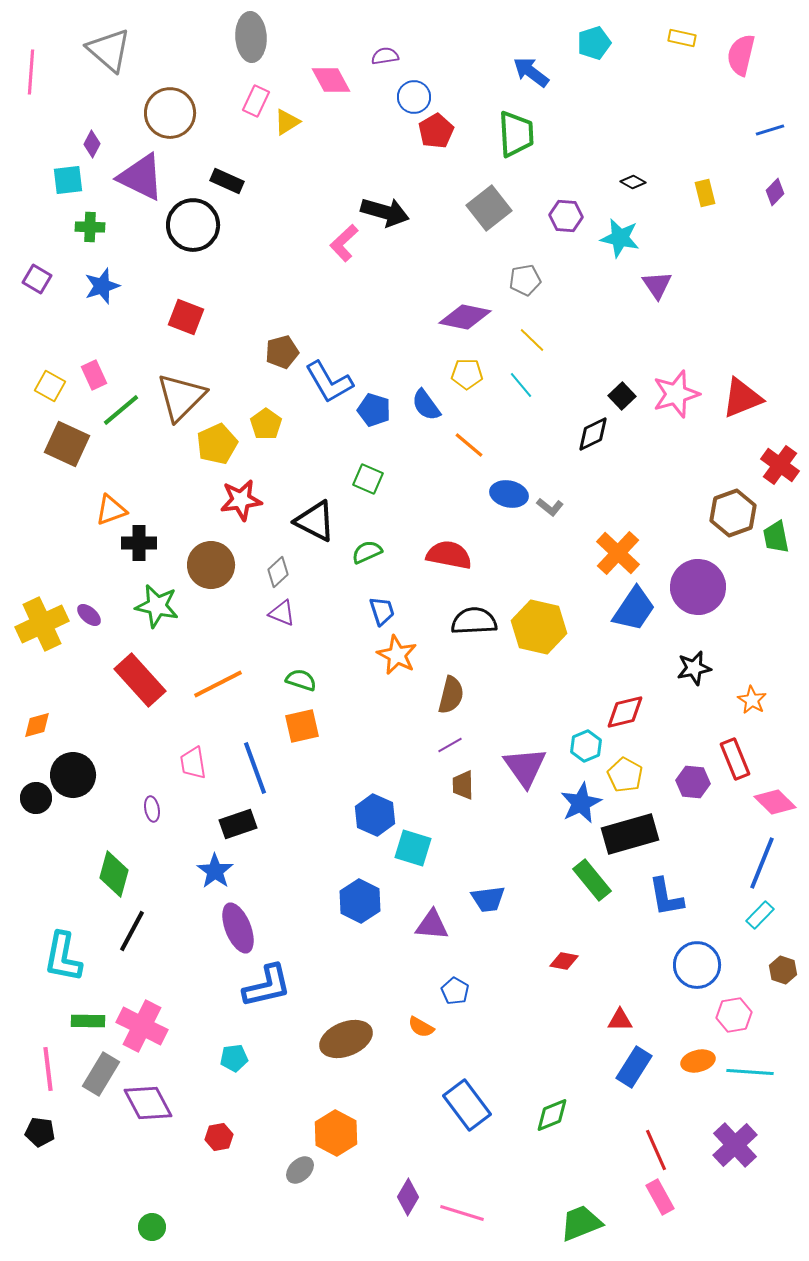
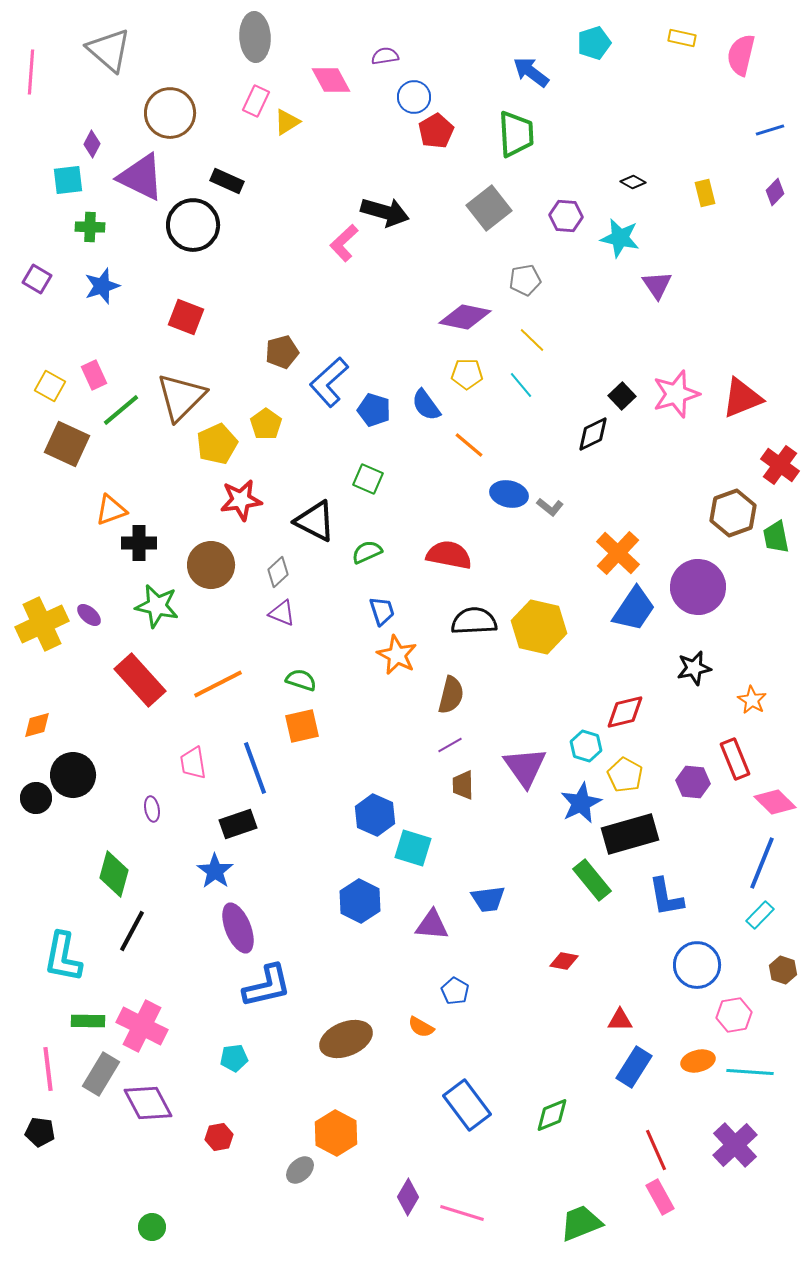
gray ellipse at (251, 37): moved 4 px right
blue L-shape at (329, 382): rotated 78 degrees clockwise
cyan hexagon at (586, 746): rotated 20 degrees counterclockwise
